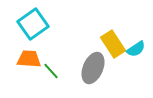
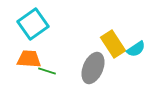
green line: moved 4 px left; rotated 30 degrees counterclockwise
